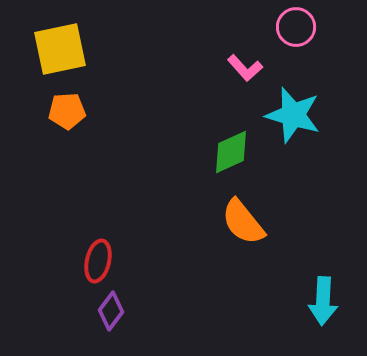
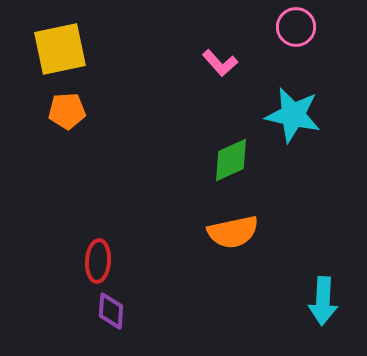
pink L-shape: moved 25 px left, 5 px up
cyan star: rotated 4 degrees counterclockwise
green diamond: moved 8 px down
orange semicircle: moved 10 px left, 10 px down; rotated 63 degrees counterclockwise
red ellipse: rotated 9 degrees counterclockwise
purple diamond: rotated 33 degrees counterclockwise
